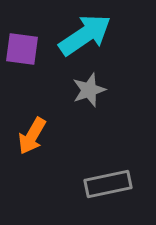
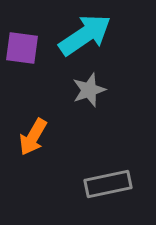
purple square: moved 1 px up
orange arrow: moved 1 px right, 1 px down
